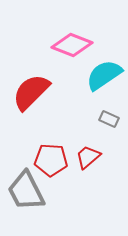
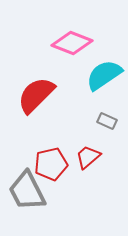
pink diamond: moved 2 px up
red semicircle: moved 5 px right, 3 px down
gray rectangle: moved 2 px left, 2 px down
red pentagon: moved 4 px down; rotated 16 degrees counterclockwise
gray trapezoid: moved 1 px right
